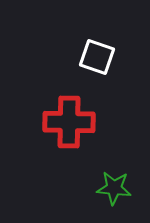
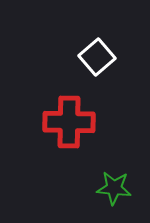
white square: rotated 30 degrees clockwise
